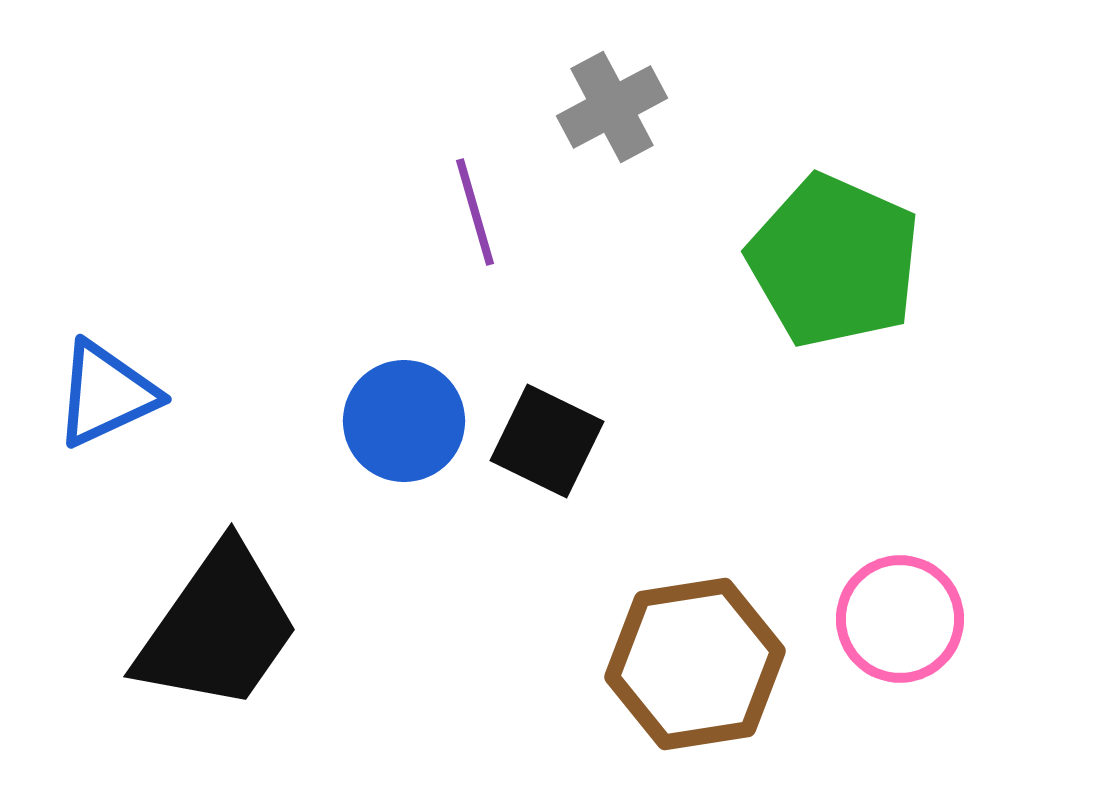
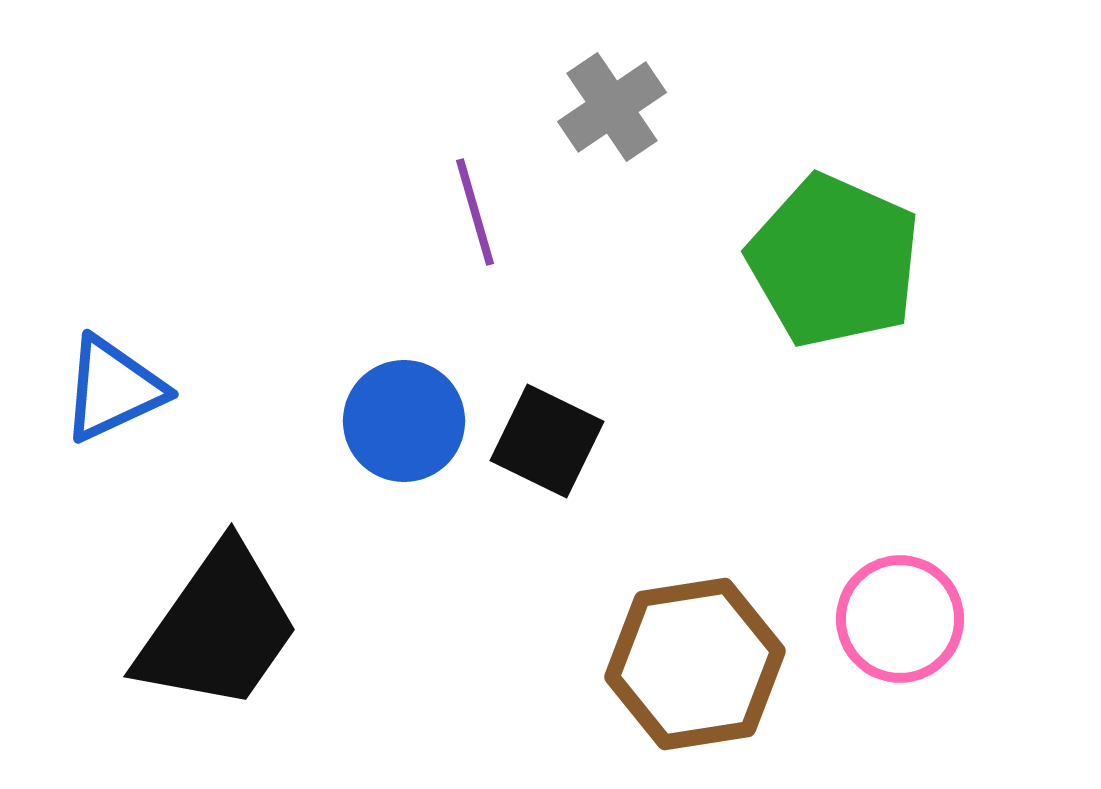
gray cross: rotated 6 degrees counterclockwise
blue triangle: moved 7 px right, 5 px up
